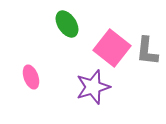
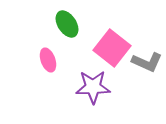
gray L-shape: moved 11 px down; rotated 72 degrees counterclockwise
pink ellipse: moved 17 px right, 17 px up
purple star: rotated 16 degrees clockwise
